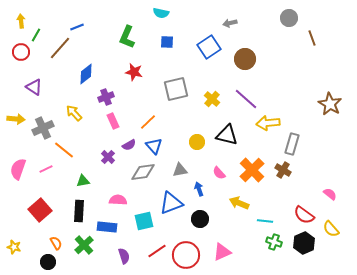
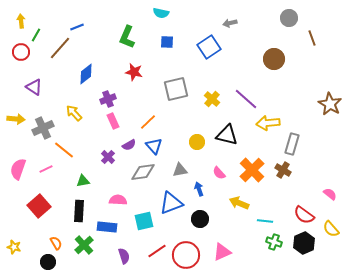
brown circle at (245, 59): moved 29 px right
purple cross at (106, 97): moved 2 px right, 2 px down
red square at (40, 210): moved 1 px left, 4 px up
